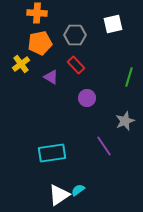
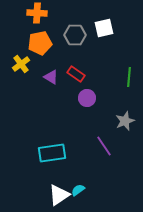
white square: moved 9 px left, 4 px down
red rectangle: moved 9 px down; rotated 12 degrees counterclockwise
green line: rotated 12 degrees counterclockwise
